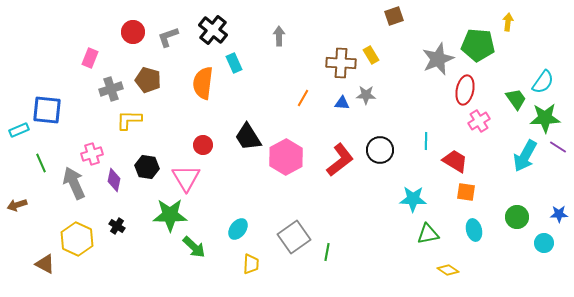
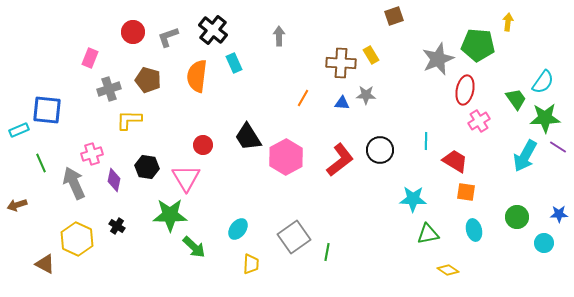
orange semicircle at (203, 83): moved 6 px left, 7 px up
gray cross at (111, 89): moved 2 px left
